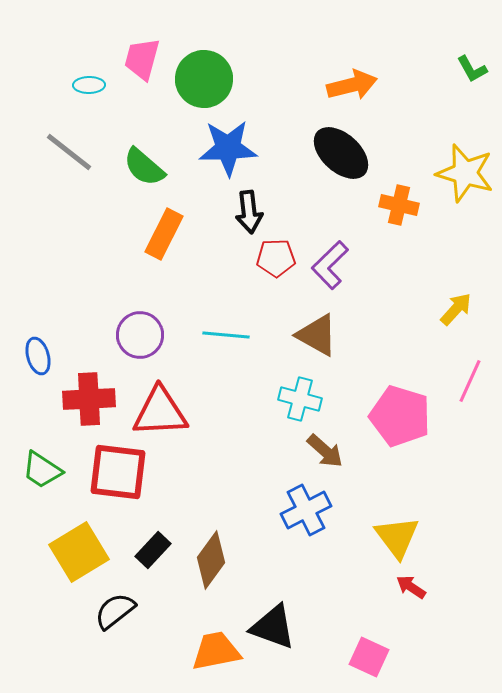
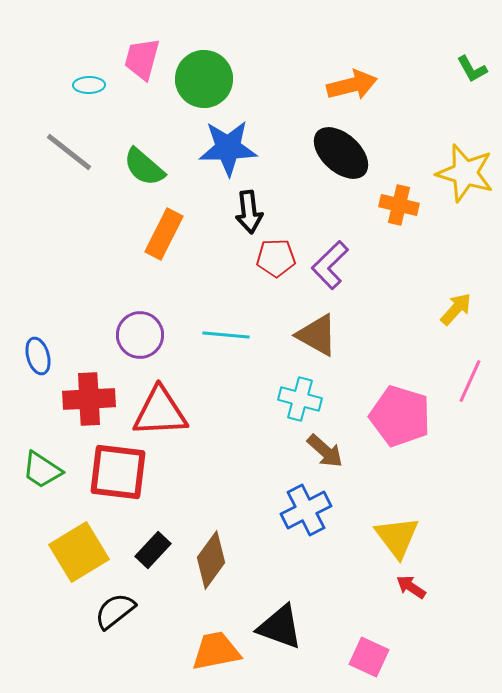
black triangle: moved 7 px right
